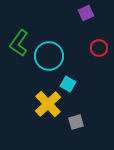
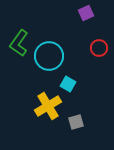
yellow cross: moved 2 px down; rotated 12 degrees clockwise
